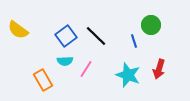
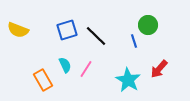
green circle: moved 3 px left
yellow semicircle: rotated 15 degrees counterclockwise
blue square: moved 1 px right, 6 px up; rotated 20 degrees clockwise
cyan semicircle: moved 4 px down; rotated 112 degrees counterclockwise
red arrow: rotated 24 degrees clockwise
cyan star: moved 5 px down; rotated 10 degrees clockwise
